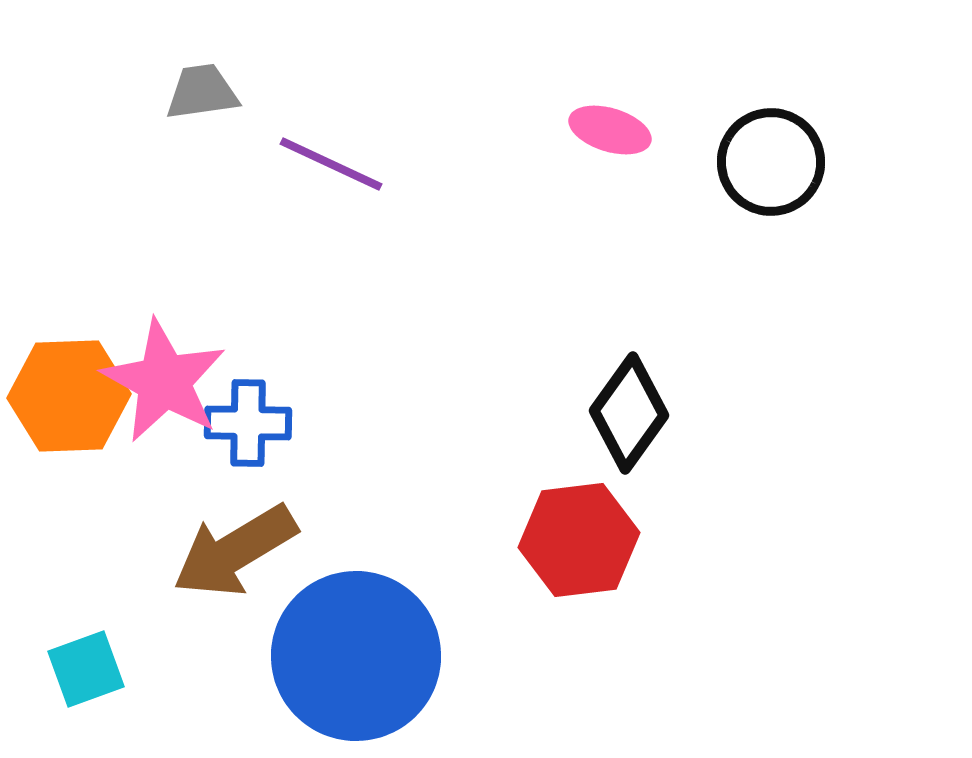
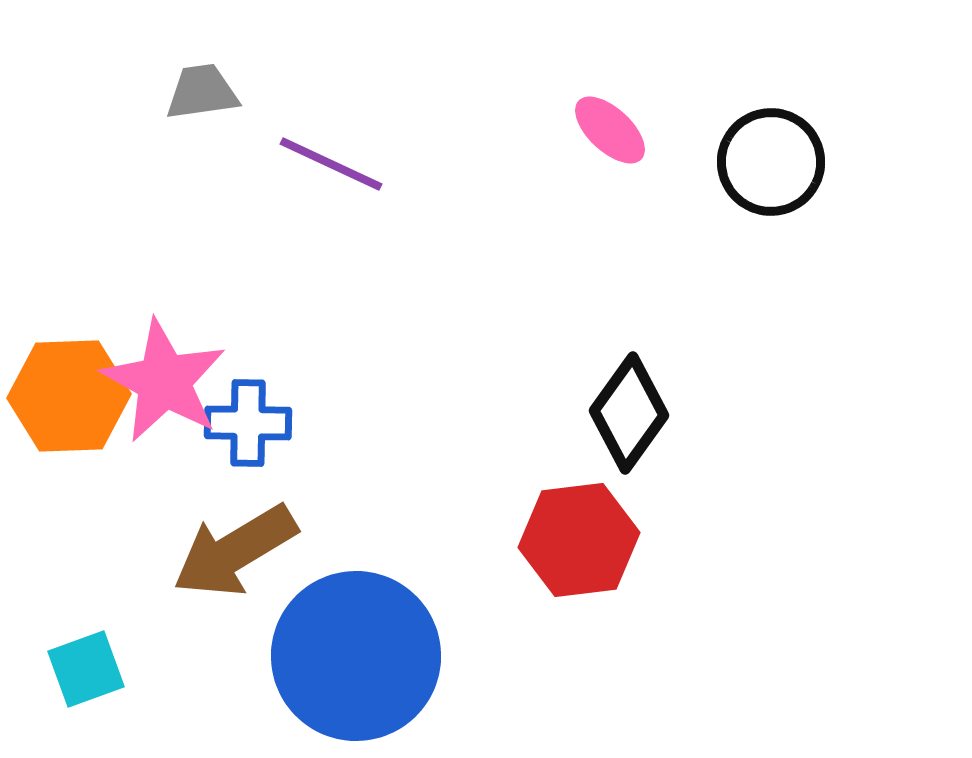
pink ellipse: rotated 26 degrees clockwise
